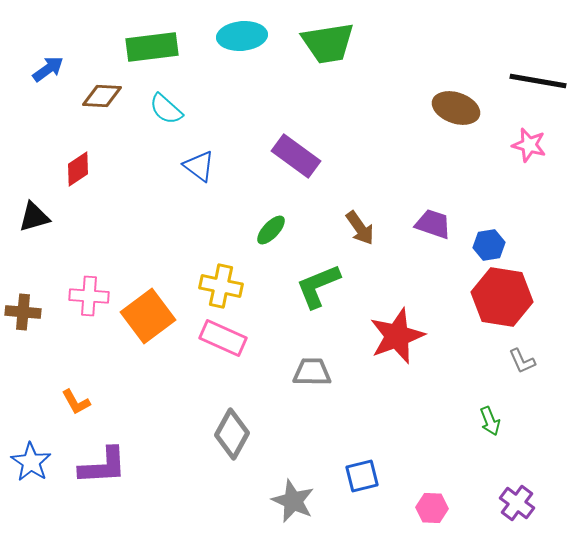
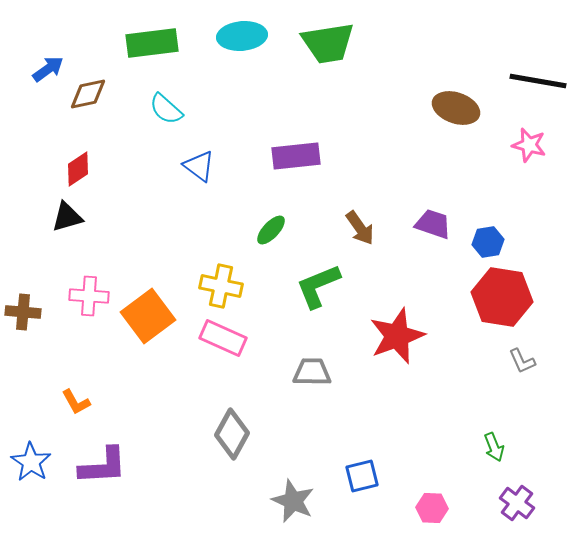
green rectangle: moved 4 px up
brown diamond: moved 14 px left, 2 px up; rotated 15 degrees counterclockwise
purple rectangle: rotated 42 degrees counterclockwise
black triangle: moved 33 px right
blue hexagon: moved 1 px left, 3 px up
green arrow: moved 4 px right, 26 px down
